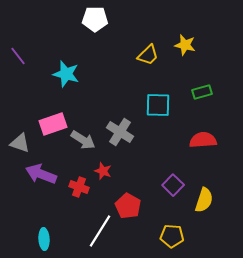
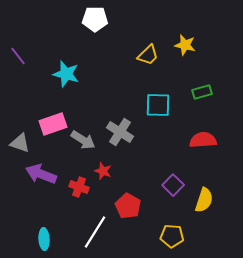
white line: moved 5 px left, 1 px down
